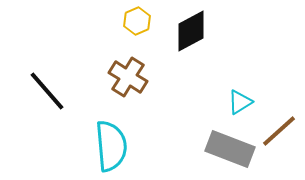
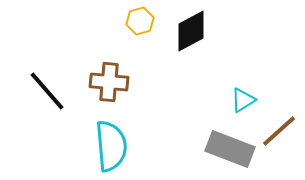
yellow hexagon: moved 3 px right; rotated 8 degrees clockwise
brown cross: moved 19 px left, 5 px down; rotated 27 degrees counterclockwise
cyan triangle: moved 3 px right, 2 px up
